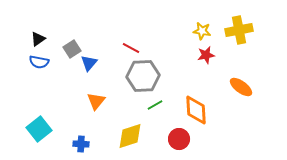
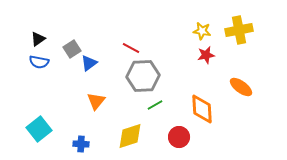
blue triangle: rotated 12 degrees clockwise
orange diamond: moved 6 px right, 1 px up
red circle: moved 2 px up
